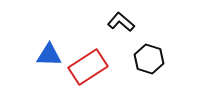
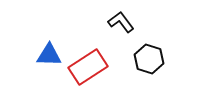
black L-shape: rotated 12 degrees clockwise
